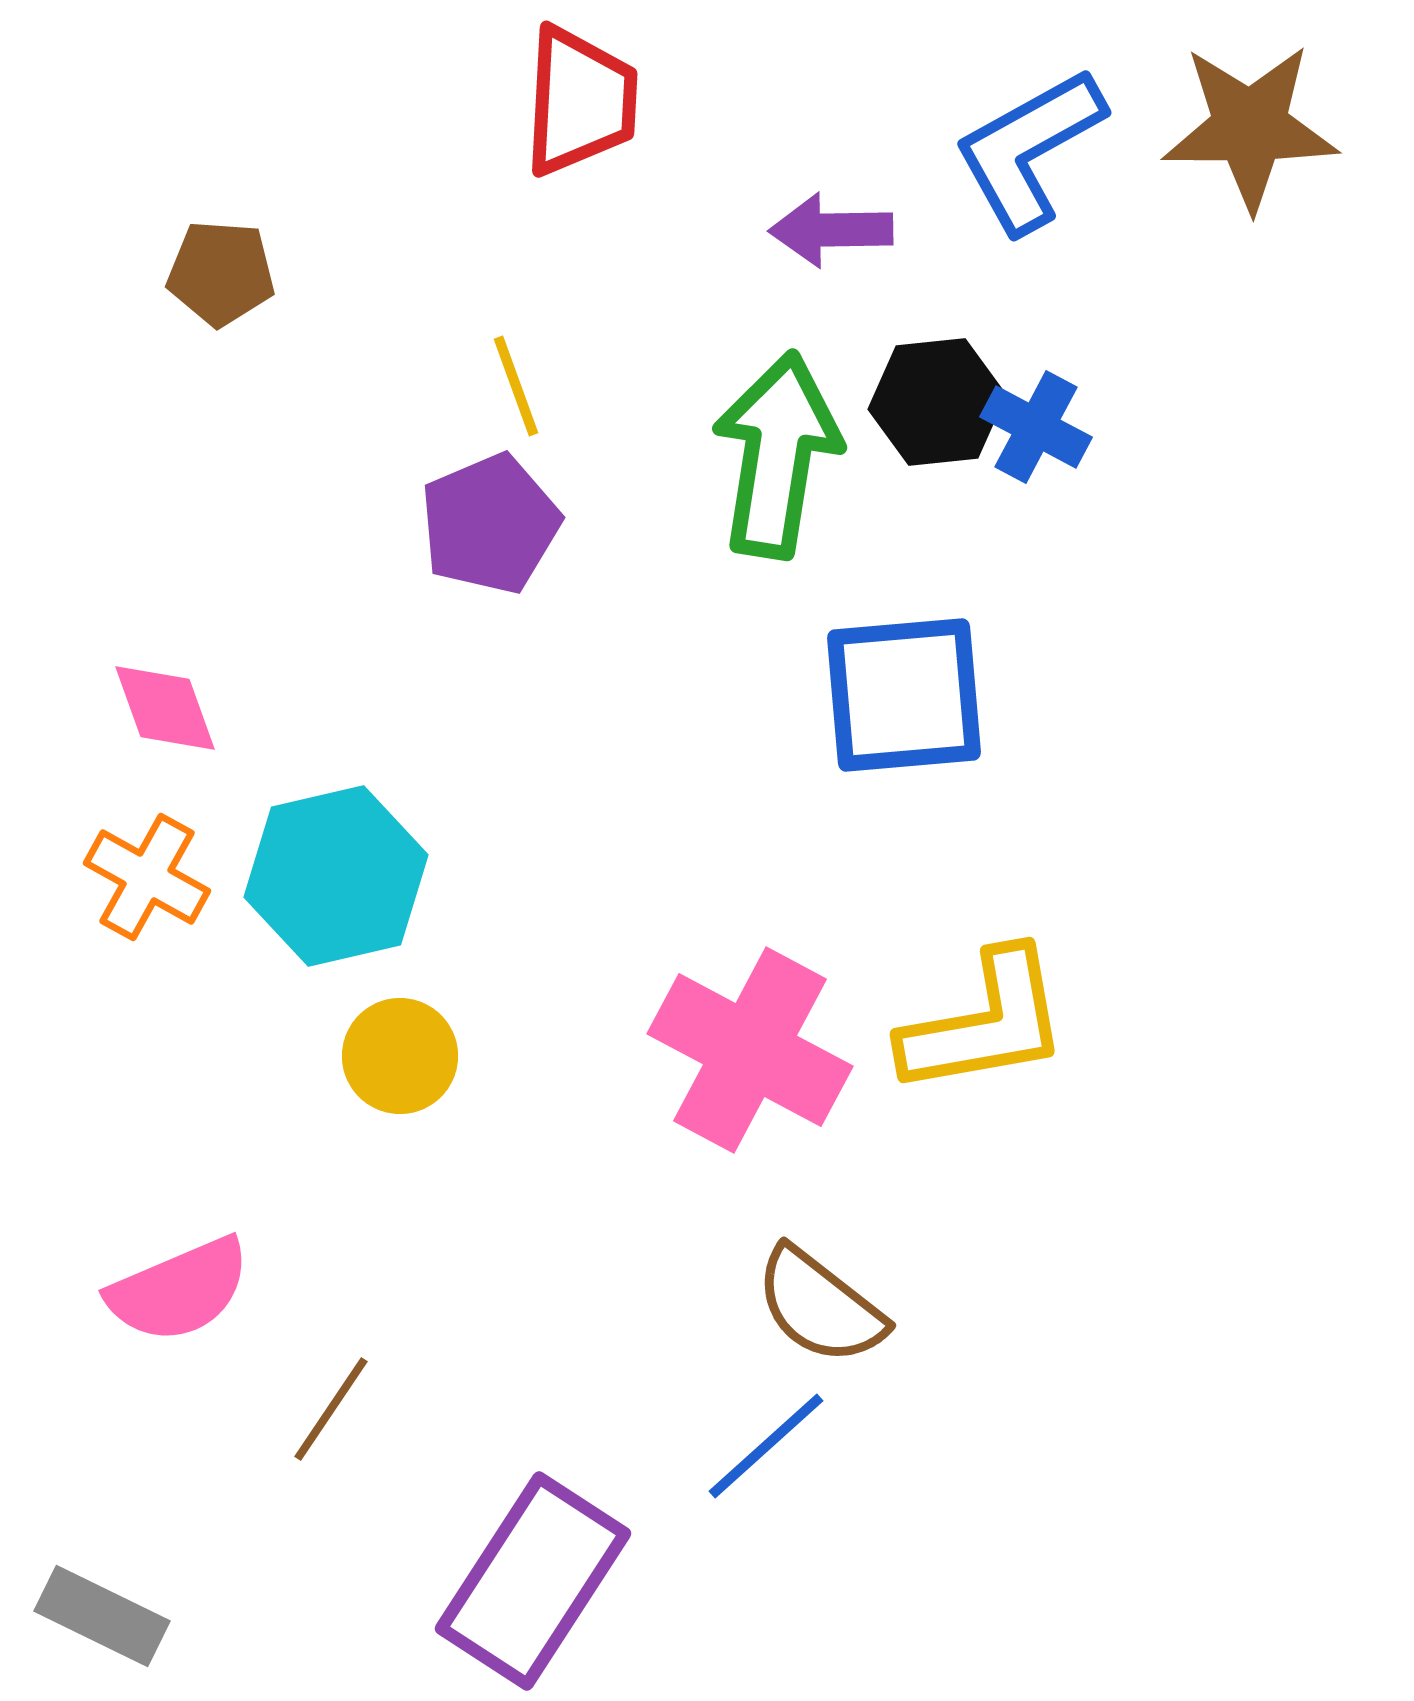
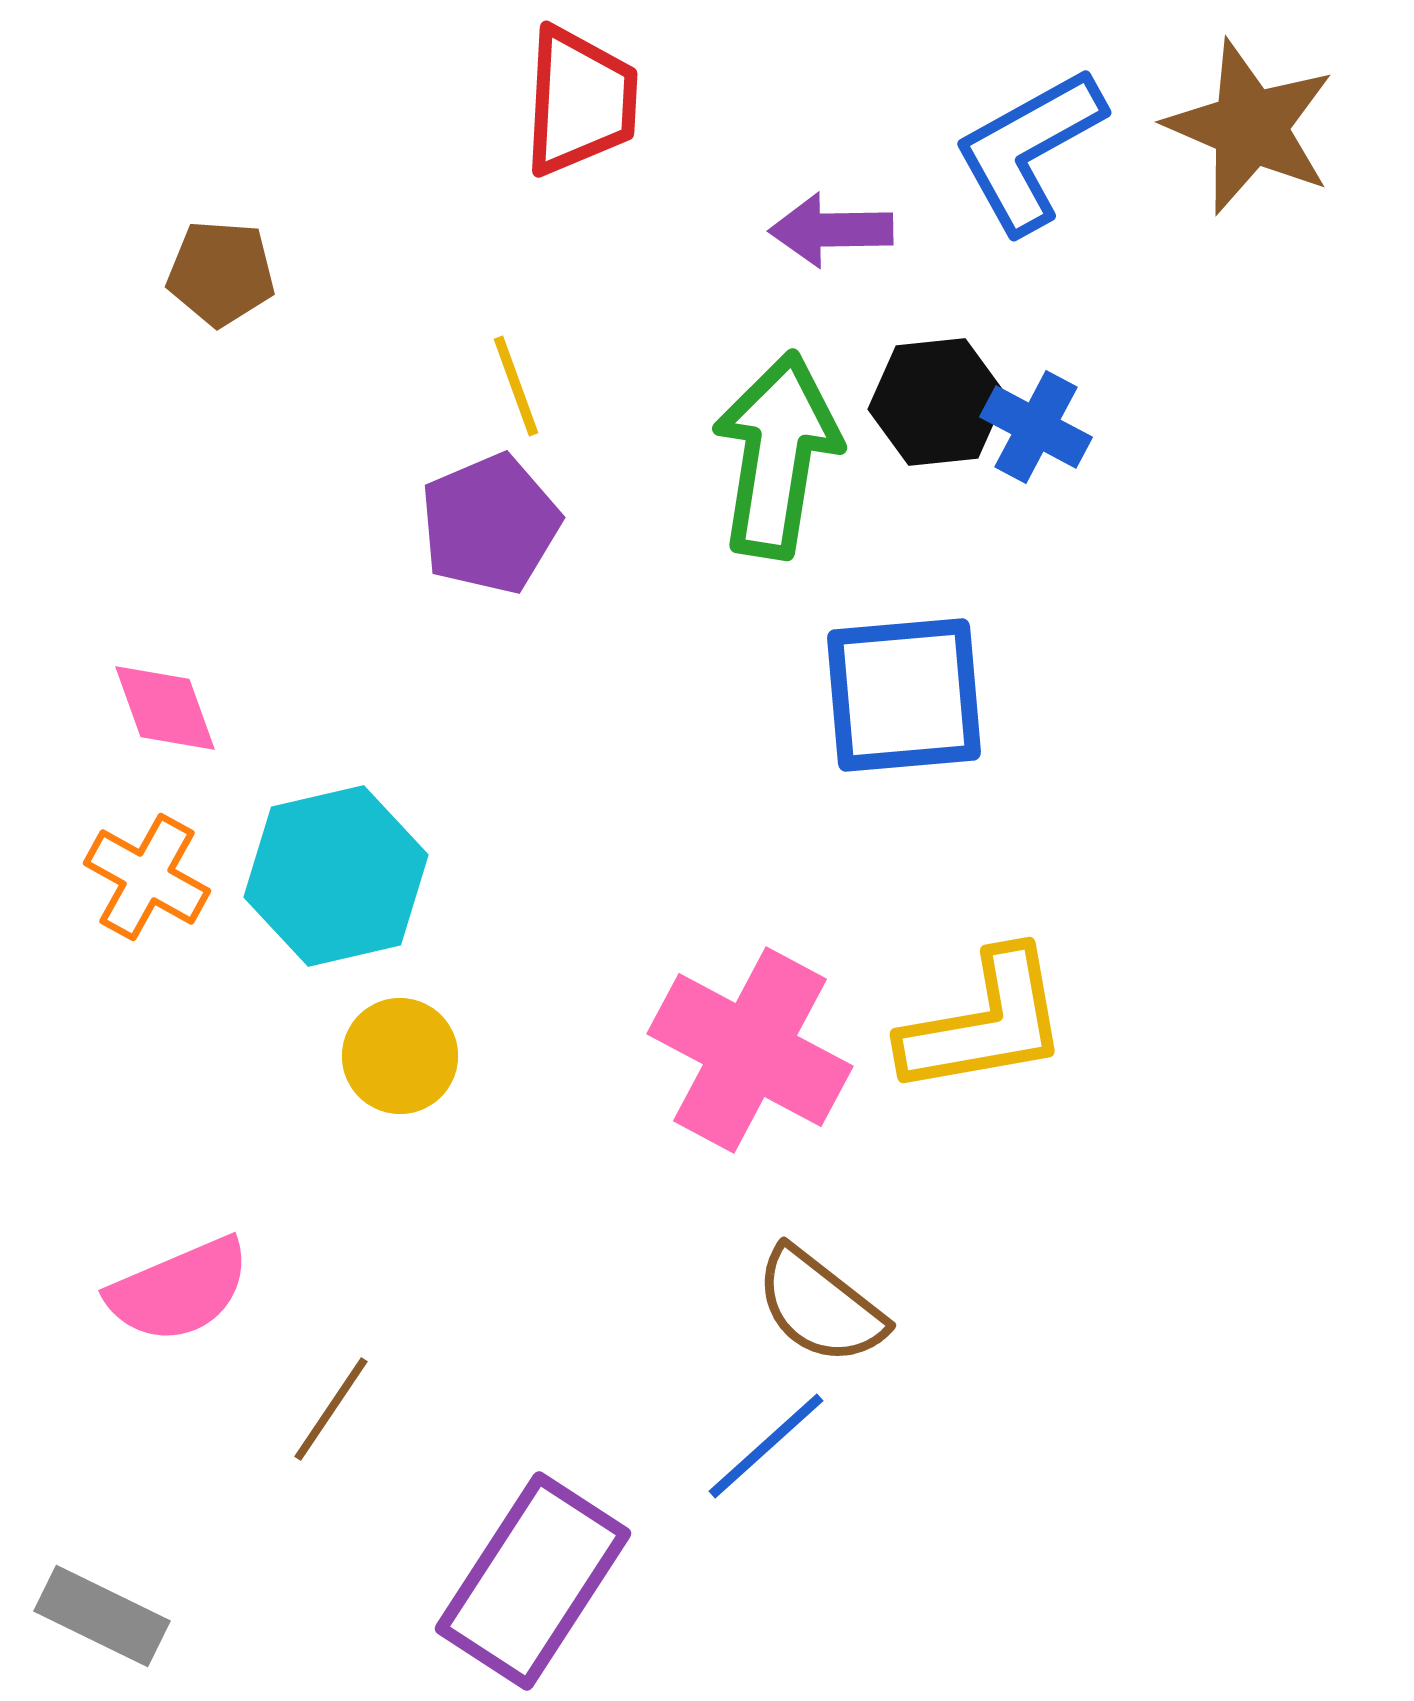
brown star: rotated 23 degrees clockwise
